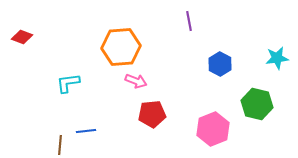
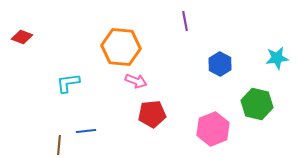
purple line: moved 4 px left
orange hexagon: rotated 9 degrees clockwise
brown line: moved 1 px left
